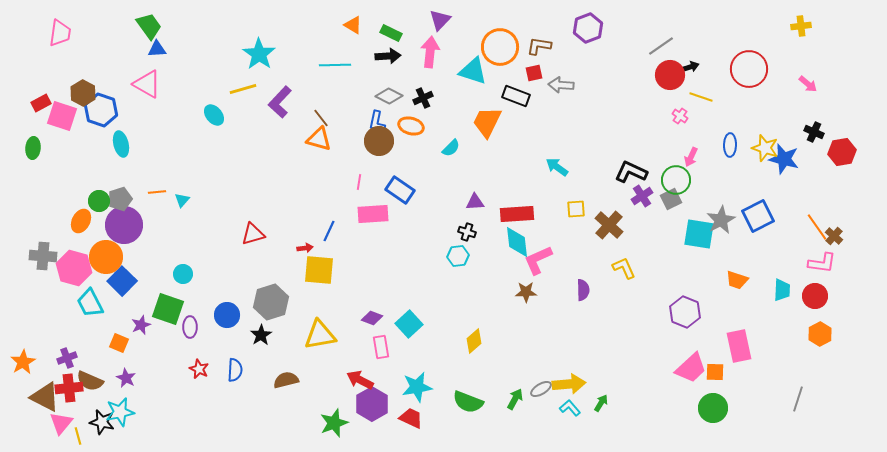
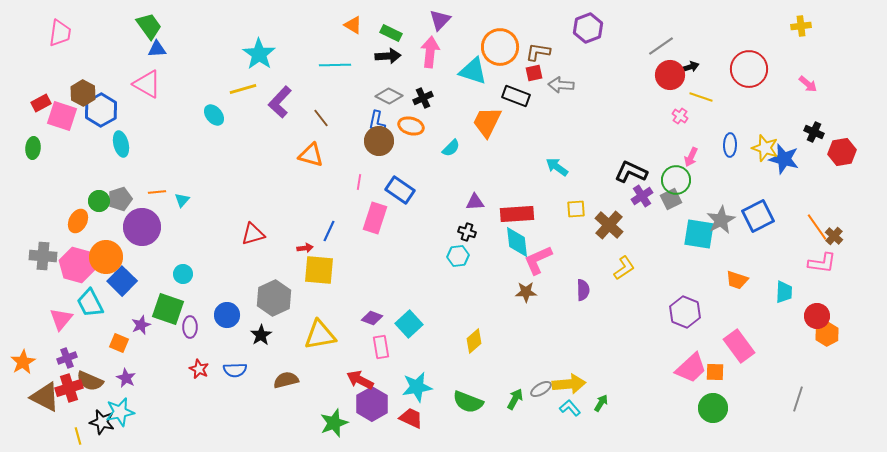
brown L-shape at (539, 46): moved 1 px left, 6 px down
blue hexagon at (101, 110): rotated 12 degrees clockwise
orange triangle at (319, 139): moved 8 px left, 16 px down
pink rectangle at (373, 214): moved 2 px right, 4 px down; rotated 68 degrees counterclockwise
orange ellipse at (81, 221): moved 3 px left
purple circle at (124, 225): moved 18 px right, 2 px down
pink hexagon at (74, 268): moved 3 px right, 3 px up
yellow L-shape at (624, 268): rotated 80 degrees clockwise
cyan trapezoid at (782, 290): moved 2 px right, 2 px down
red circle at (815, 296): moved 2 px right, 20 px down
gray hexagon at (271, 302): moved 3 px right, 4 px up; rotated 8 degrees counterclockwise
orange hexagon at (820, 334): moved 7 px right
pink rectangle at (739, 346): rotated 24 degrees counterclockwise
blue semicircle at (235, 370): rotated 85 degrees clockwise
red cross at (69, 388): rotated 12 degrees counterclockwise
pink triangle at (61, 423): moved 104 px up
